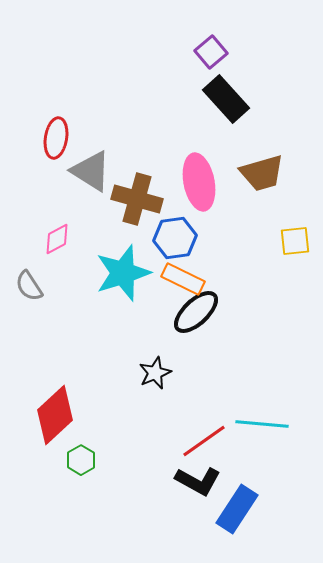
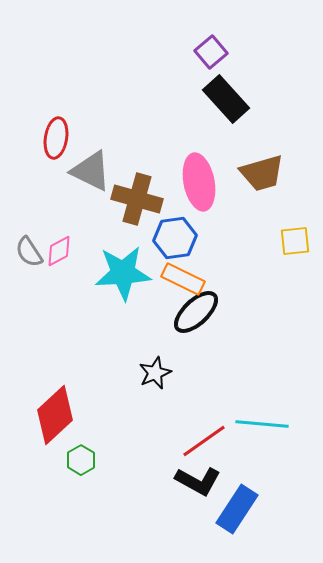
gray triangle: rotated 6 degrees counterclockwise
pink diamond: moved 2 px right, 12 px down
cyan star: rotated 14 degrees clockwise
gray semicircle: moved 34 px up
